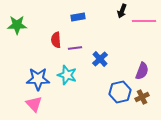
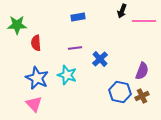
red semicircle: moved 20 px left, 3 px down
blue star: moved 1 px left, 1 px up; rotated 25 degrees clockwise
blue hexagon: rotated 25 degrees clockwise
brown cross: moved 1 px up
